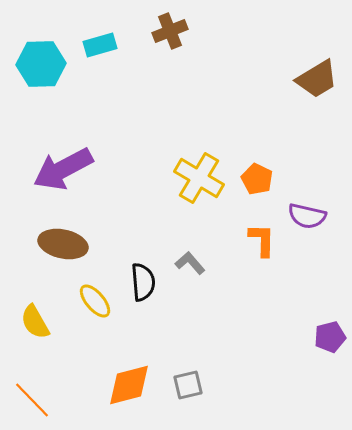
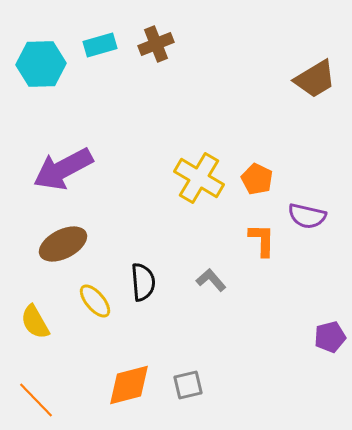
brown cross: moved 14 px left, 13 px down
brown trapezoid: moved 2 px left
brown ellipse: rotated 39 degrees counterclockwise
gray L-shape: moved 21 px right, 17 px down
orange line: moved 4 px right
